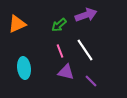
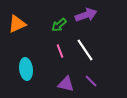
cyan ellipse: moved 2 px right, 1 px down
purple triangle: moved 12 px down
